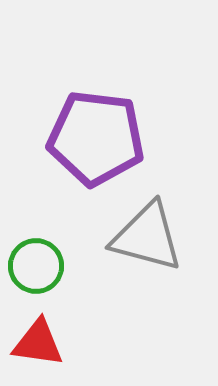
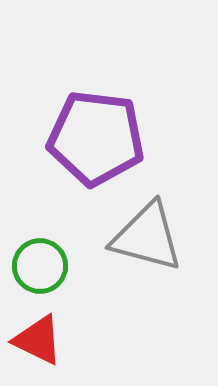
green circle: moved 4 px right
red triangle: moved 3 px up; rotated 18 degrees clockwise
